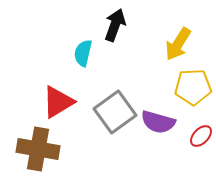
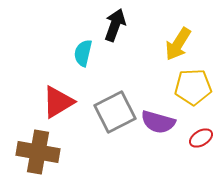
gray square: rotated 9 degrees clockwise
red ellipse: moved 2 px down; rotated 15 degrees clockwise
brown cross: moved 3 px down
